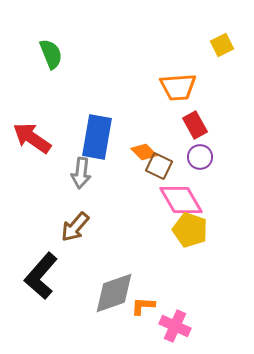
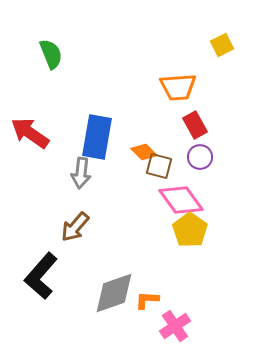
red arrow: moved 2 px left, 5 px up
brown square: rotated 12 degrees counterclockwise
pink diamond: rotated 6 degrees counterclockwise
yellow pentagon: rotated 16 degrees clockwise
orange L-shape: moved 4 px right, 6 px up
pink cross: rotated 32 degrees clockwise
